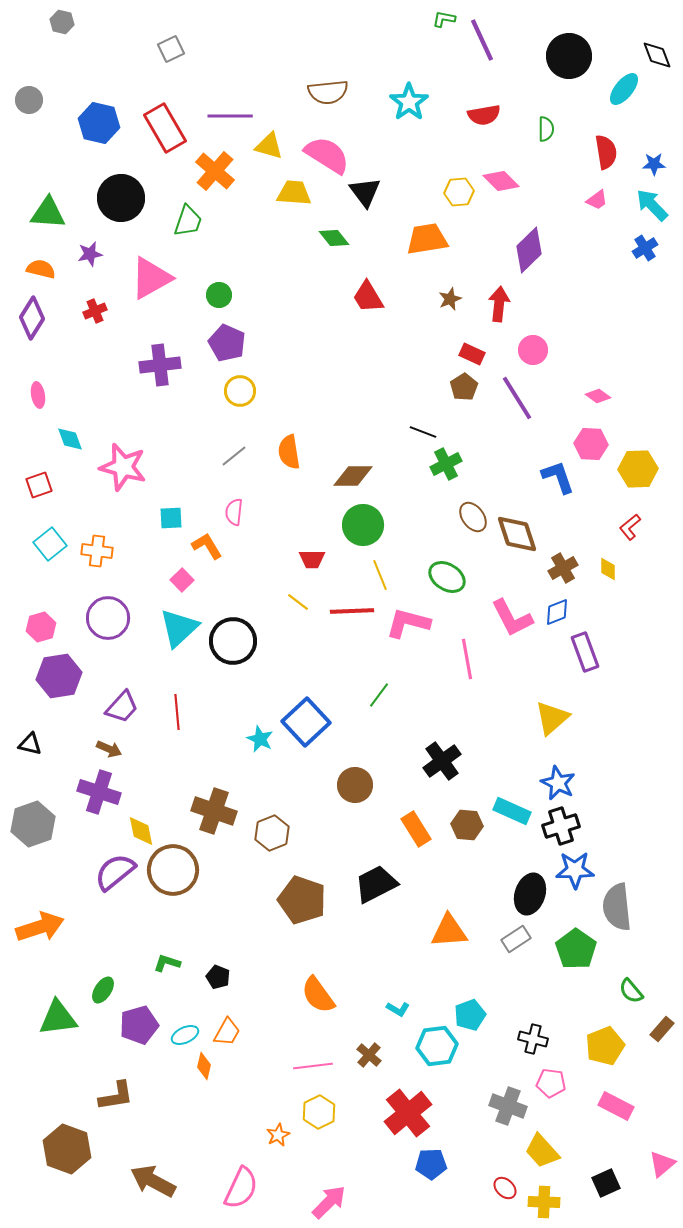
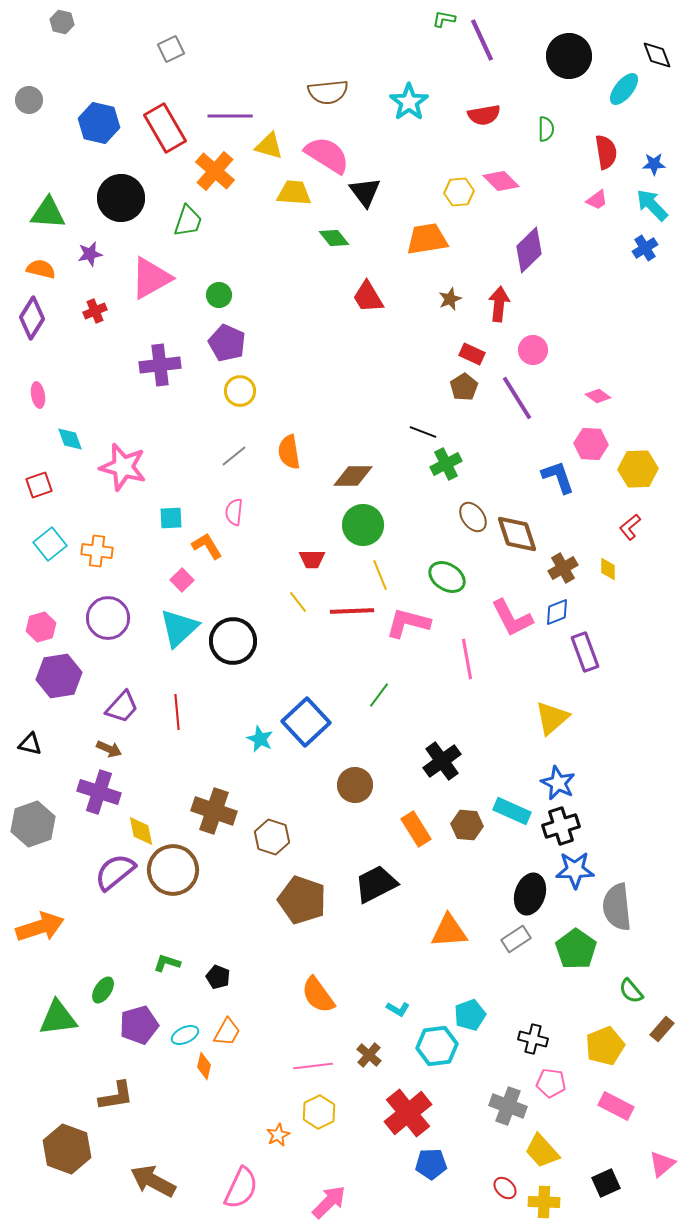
yellow line at (298, 602): rotated 15 degrees clockwise
brown hexagon at (272, 833): moved 4 px down; rotated 20 degrees counterclockwise
